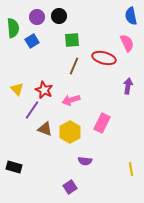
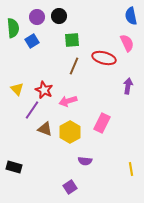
pink arrow: moved 3 px left, 1 px down
